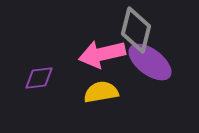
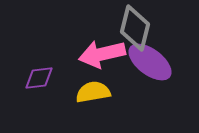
gray diamond: moved 1 px left, 2 px up
yellow semicircle: moved 8 px left
